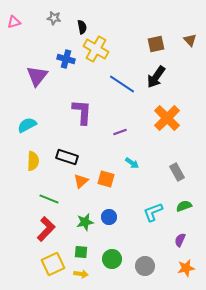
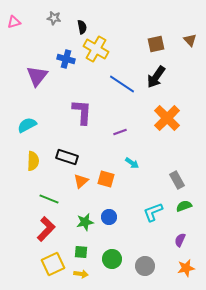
gray rectangle: moved 8 px down
